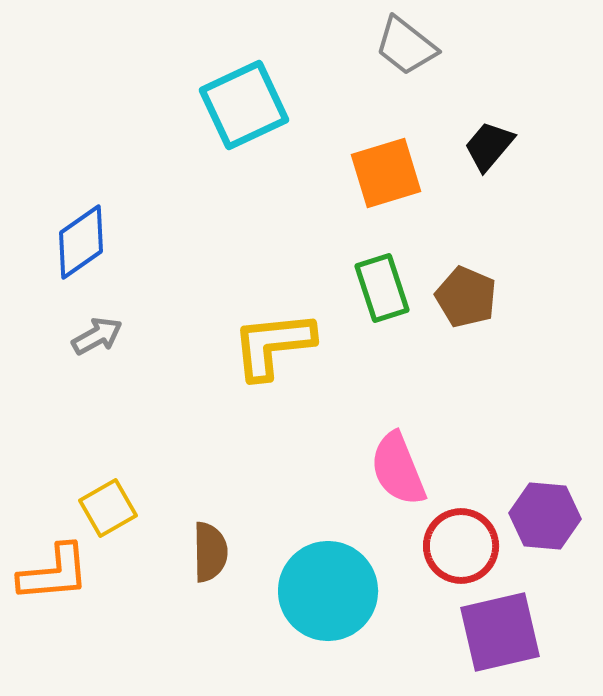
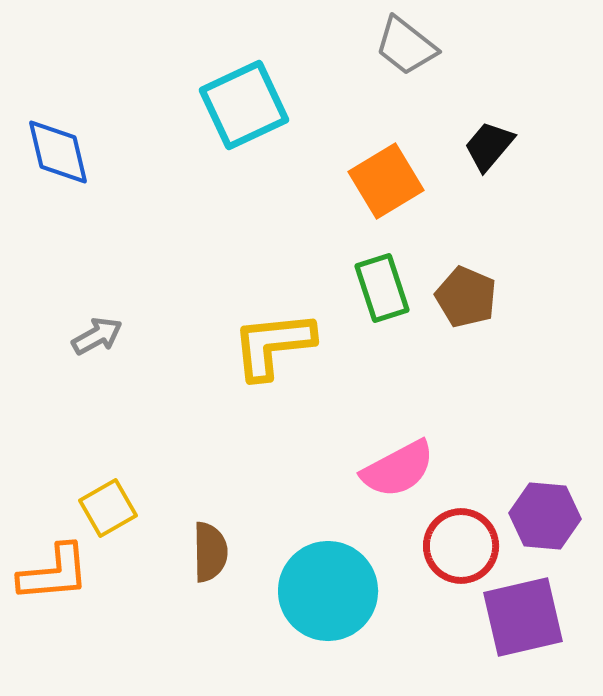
orange square: moved 8 px down; rotated 14 degrees counterclockwise
blue diamond: moved 23 px left, 90 px up; rotated 68 degrees counterclockwise
pink semicircle: rotated 96 degrees counterclockwise
purple square: moved 23 px right, 15 px up
